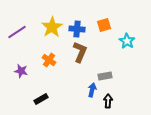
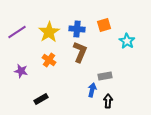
yellow star: moved 3 px left, 5 px down
